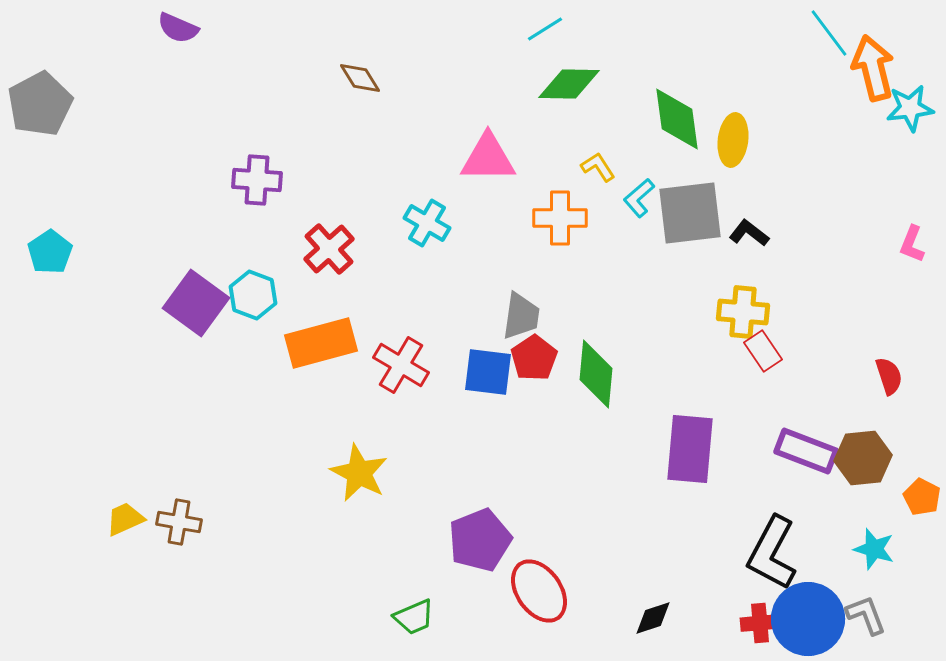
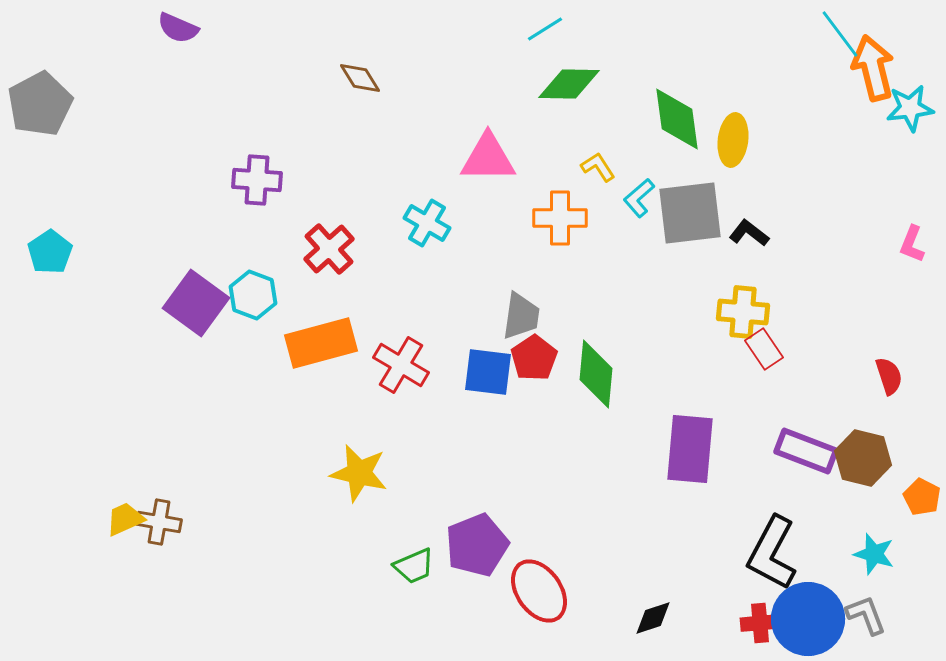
cyan line at (829, 33): moved 11 px right, 1 px down
red rectangle at (763, 351): moved 1 px right, 2 px up
brown hexagon at (863, 458): rotated 20 degrees clockwise
yellow star at (359, 473): rotated 14 degrees counterclockwise
brown cross at (179, 522): moved 20 px left
purple pentagon at (480, 540): moved 3 px left, 5 px down
cyan star at (874, 549): moved 5 px down
green trapezoid at (414, 617): moved 51 px up
